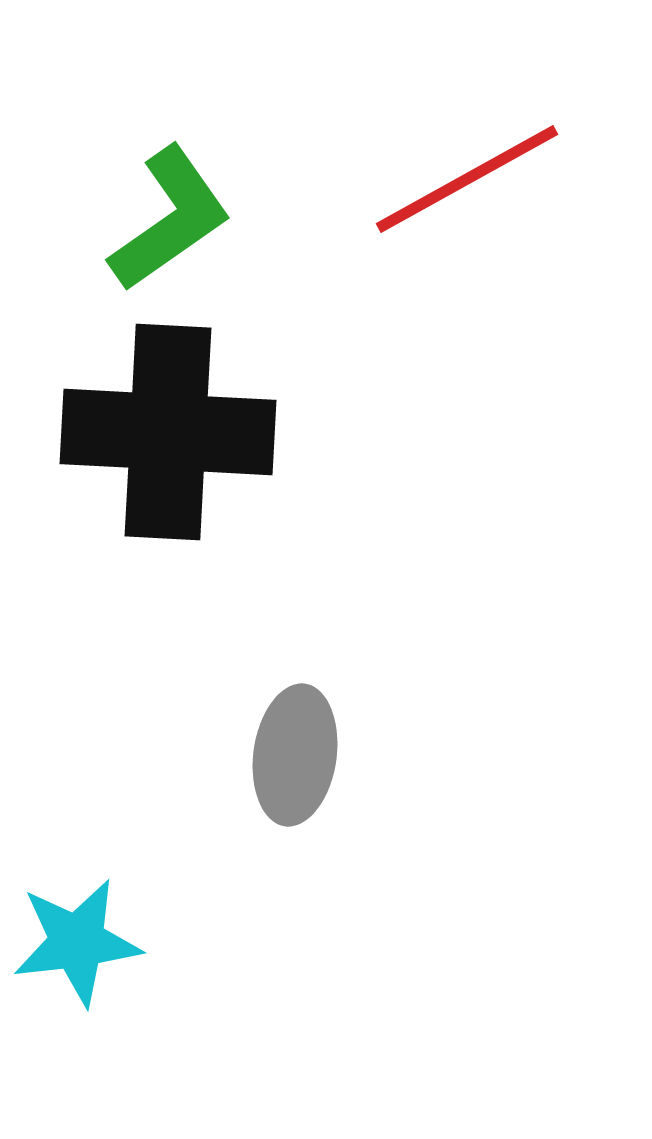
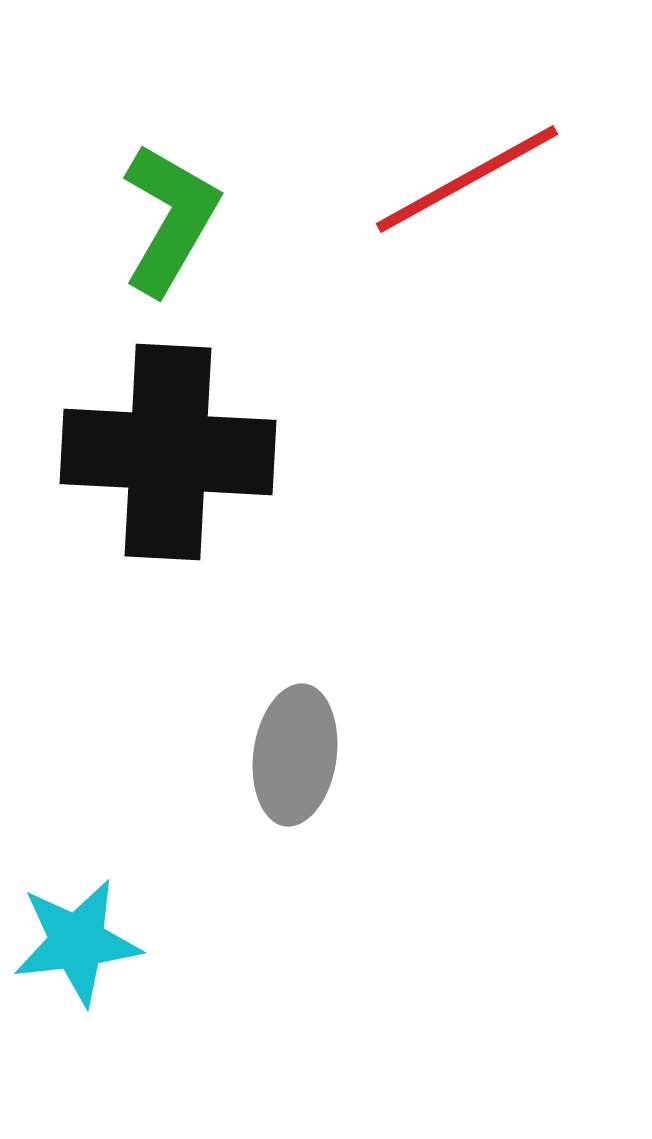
green L-shape: rotated 25 degrees counterclockwise
black cross: moved 20 px down
